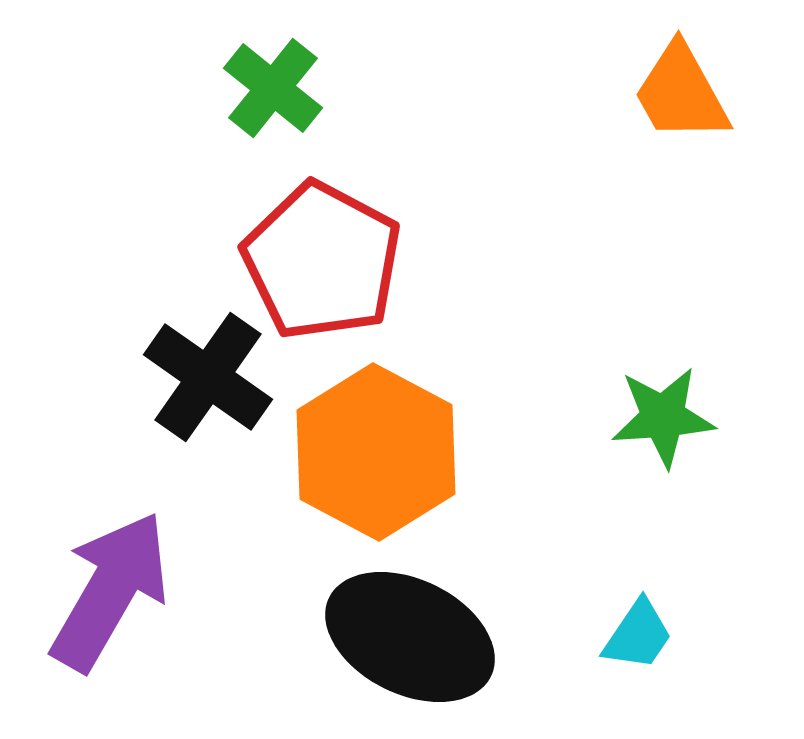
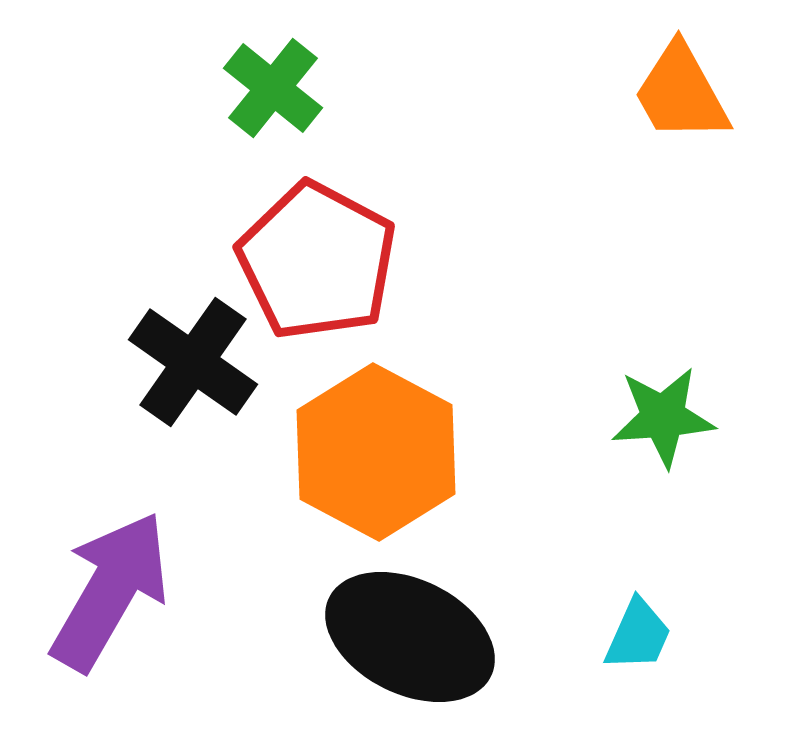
red pentagon: moved 5 px left
black cross: moved 15 px left, 15 px up
cyan trapezoid: rotated 10 degrees counterclockwise
